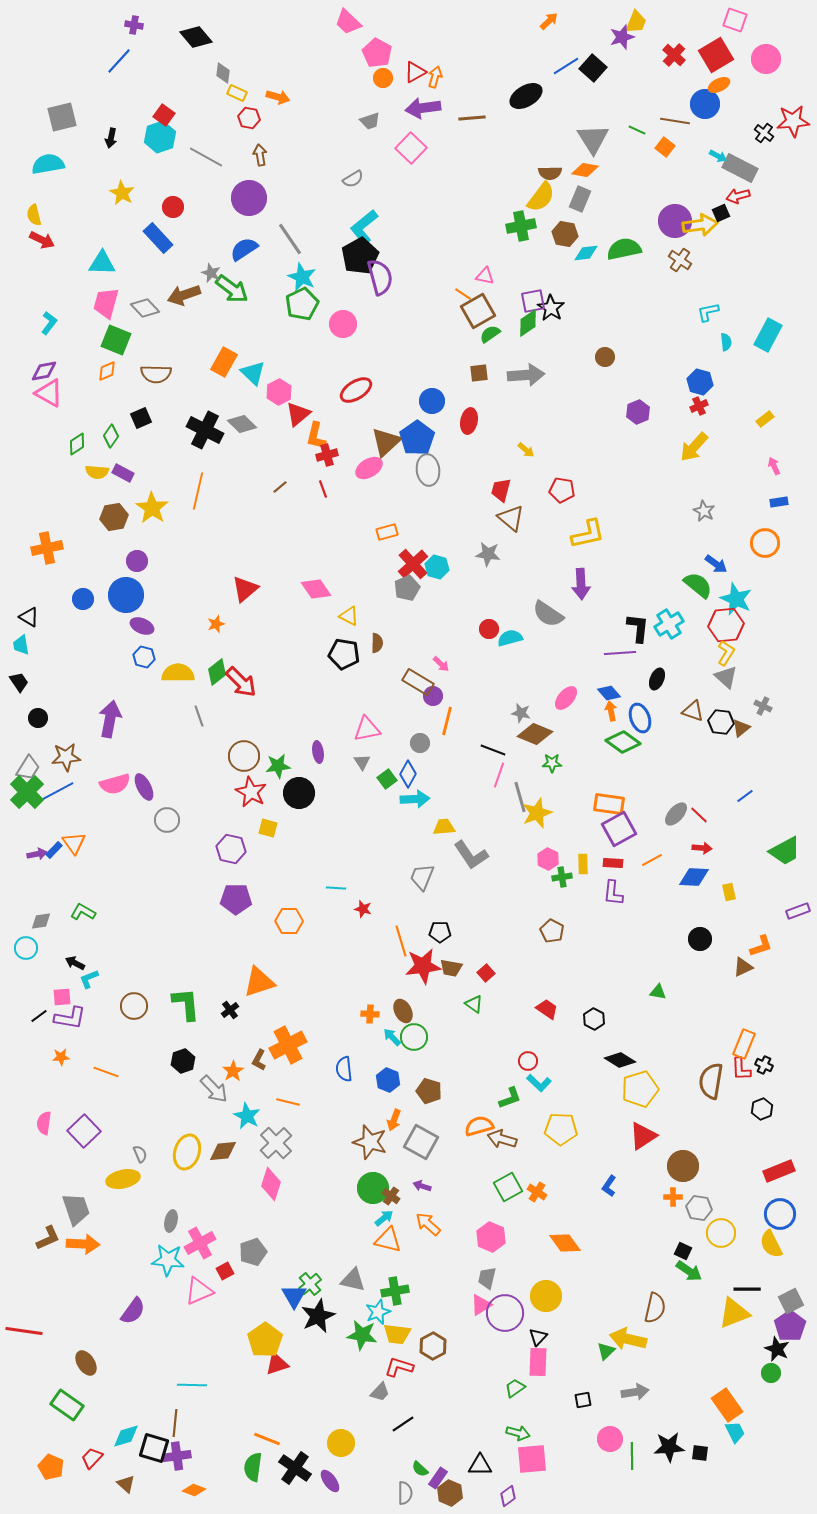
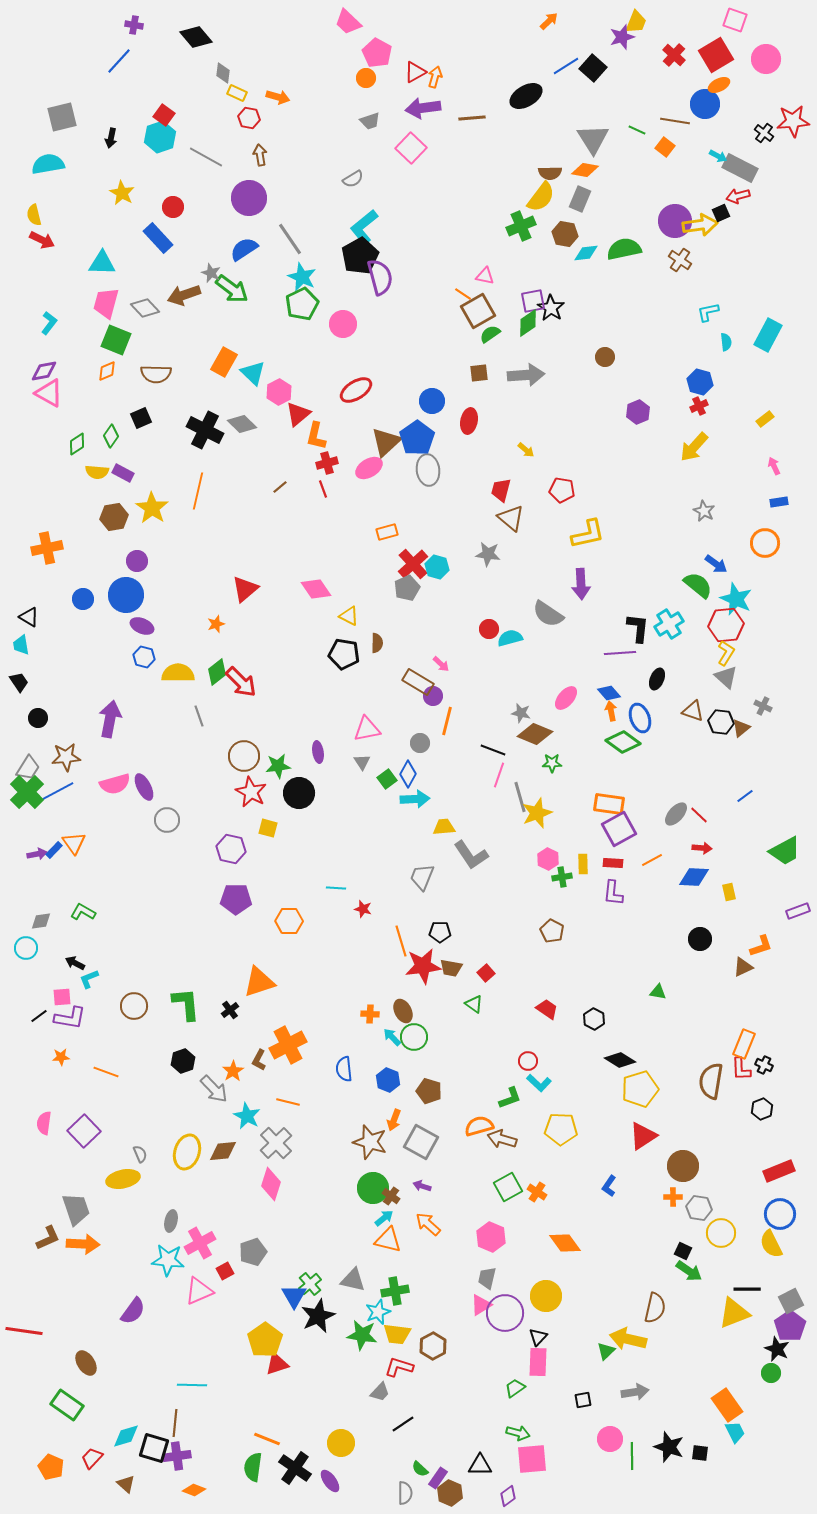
orange circle at (383, 78): moved 17 px left
green cross at (521, 226): rotated 12 degrees counterclockwise
red cross at (327, 455): moved 8 px down
black star at (669, 1447): rotated 24 degrees clockwise
